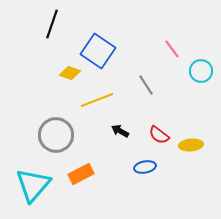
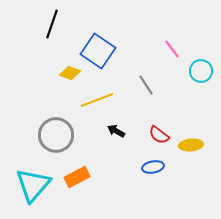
black arrow: moved 4 px left
blue ellipse: moved 8 px right
orange rectangle: moved 4 px left, 3 px down
